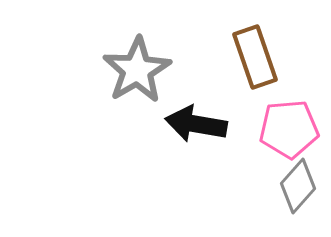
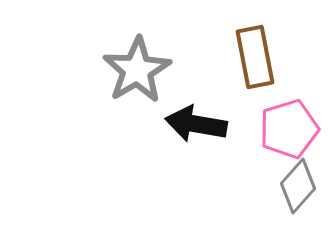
brown rectangle: rotated 8 degrees clockwise
pink pentagon: rotated 12 degrees counterclockwise
